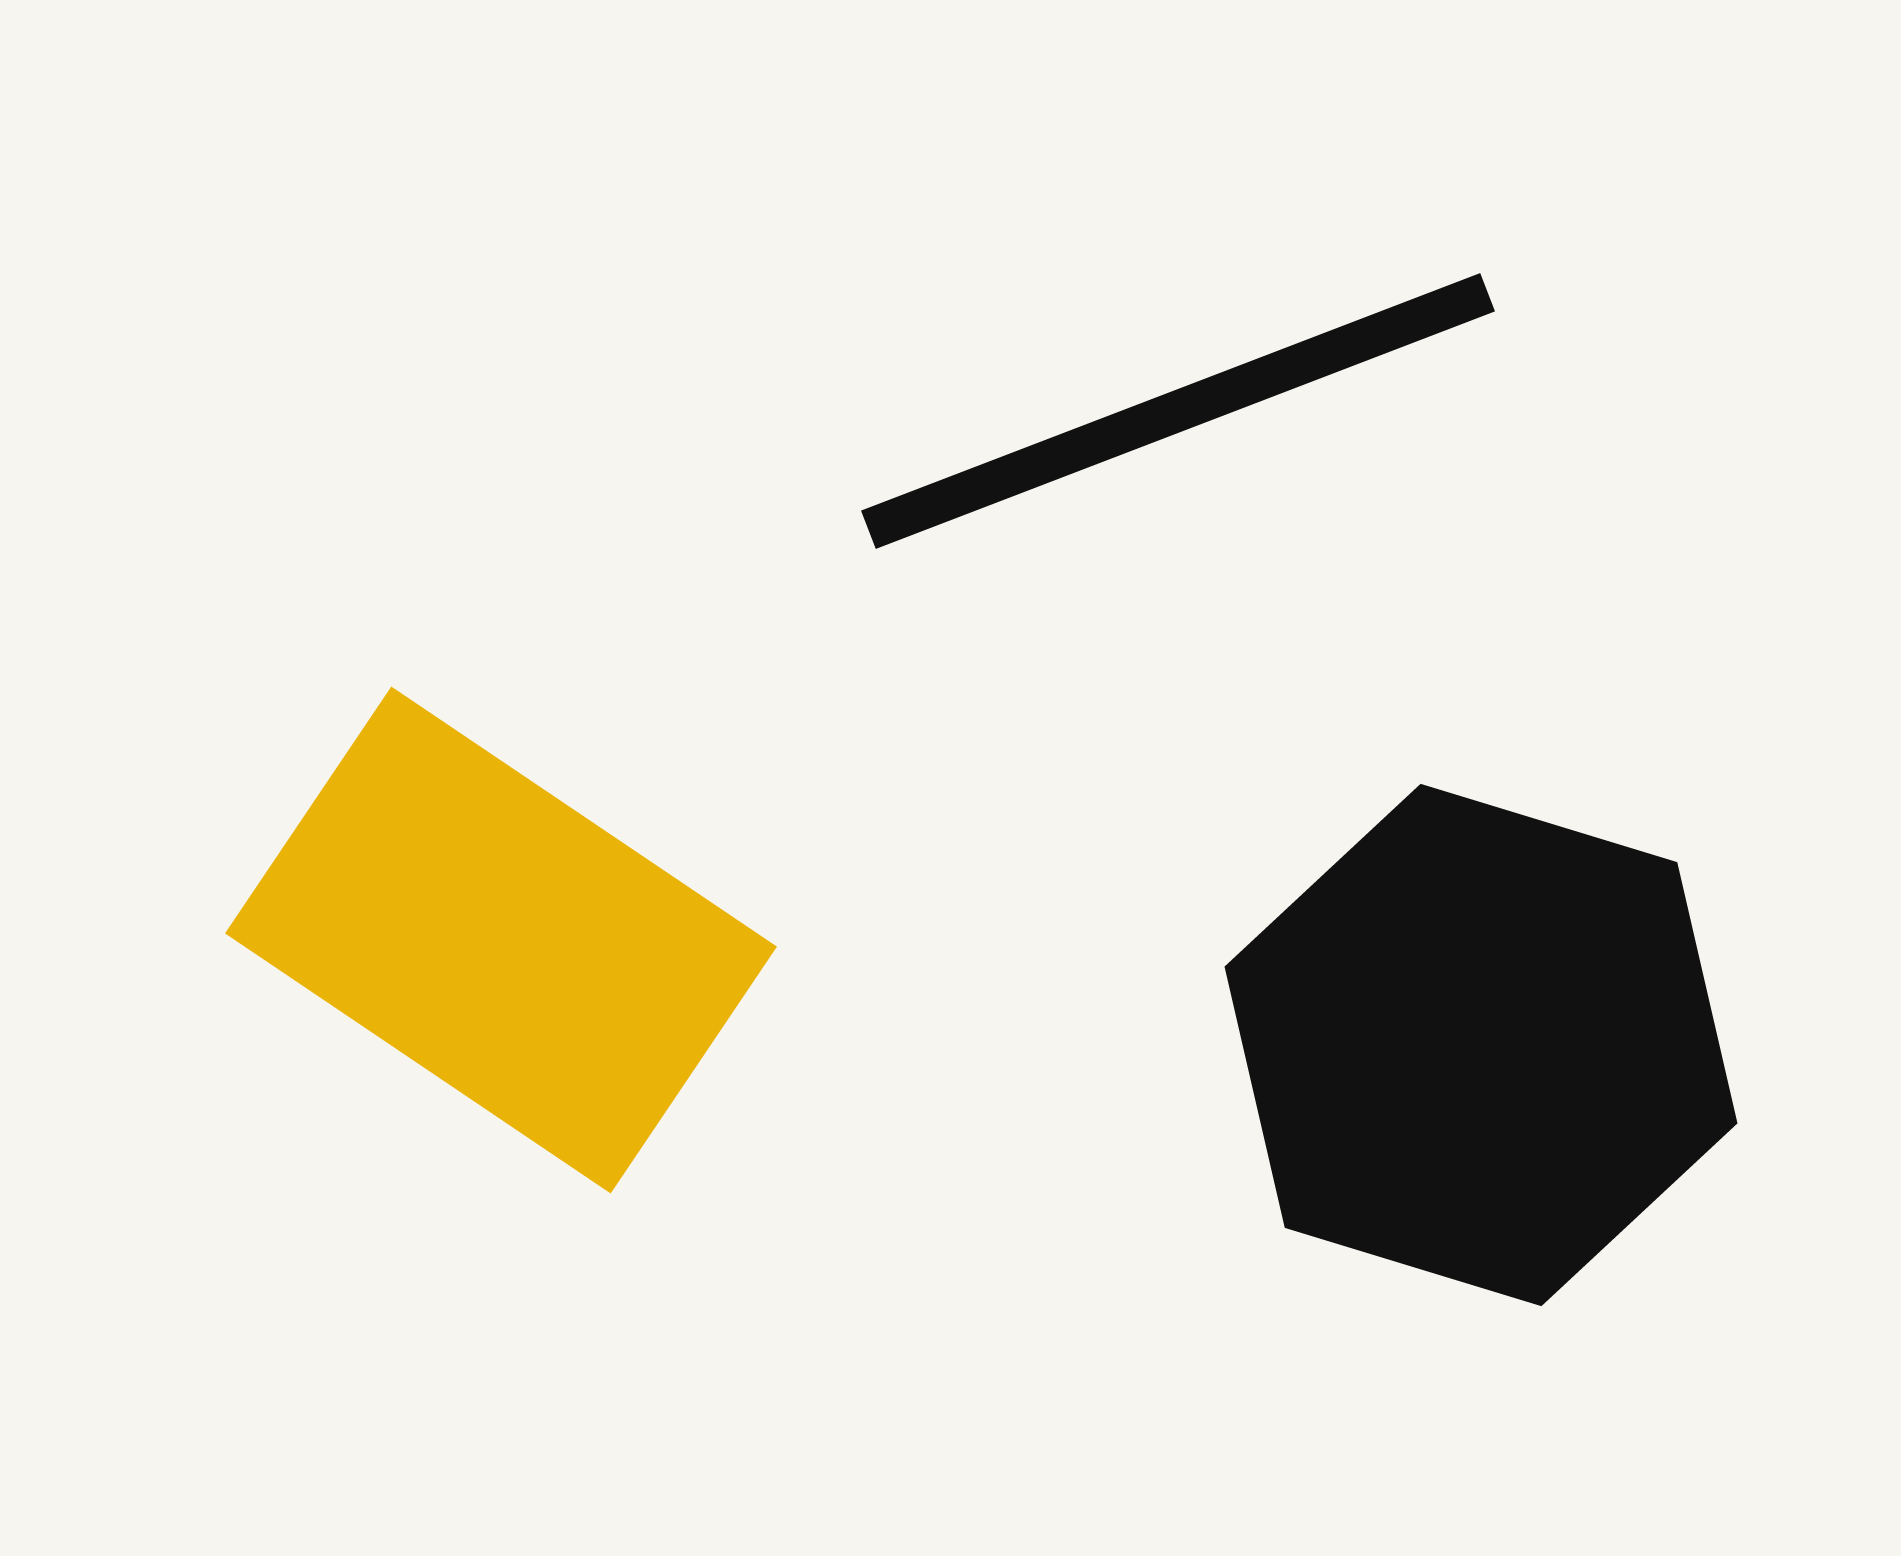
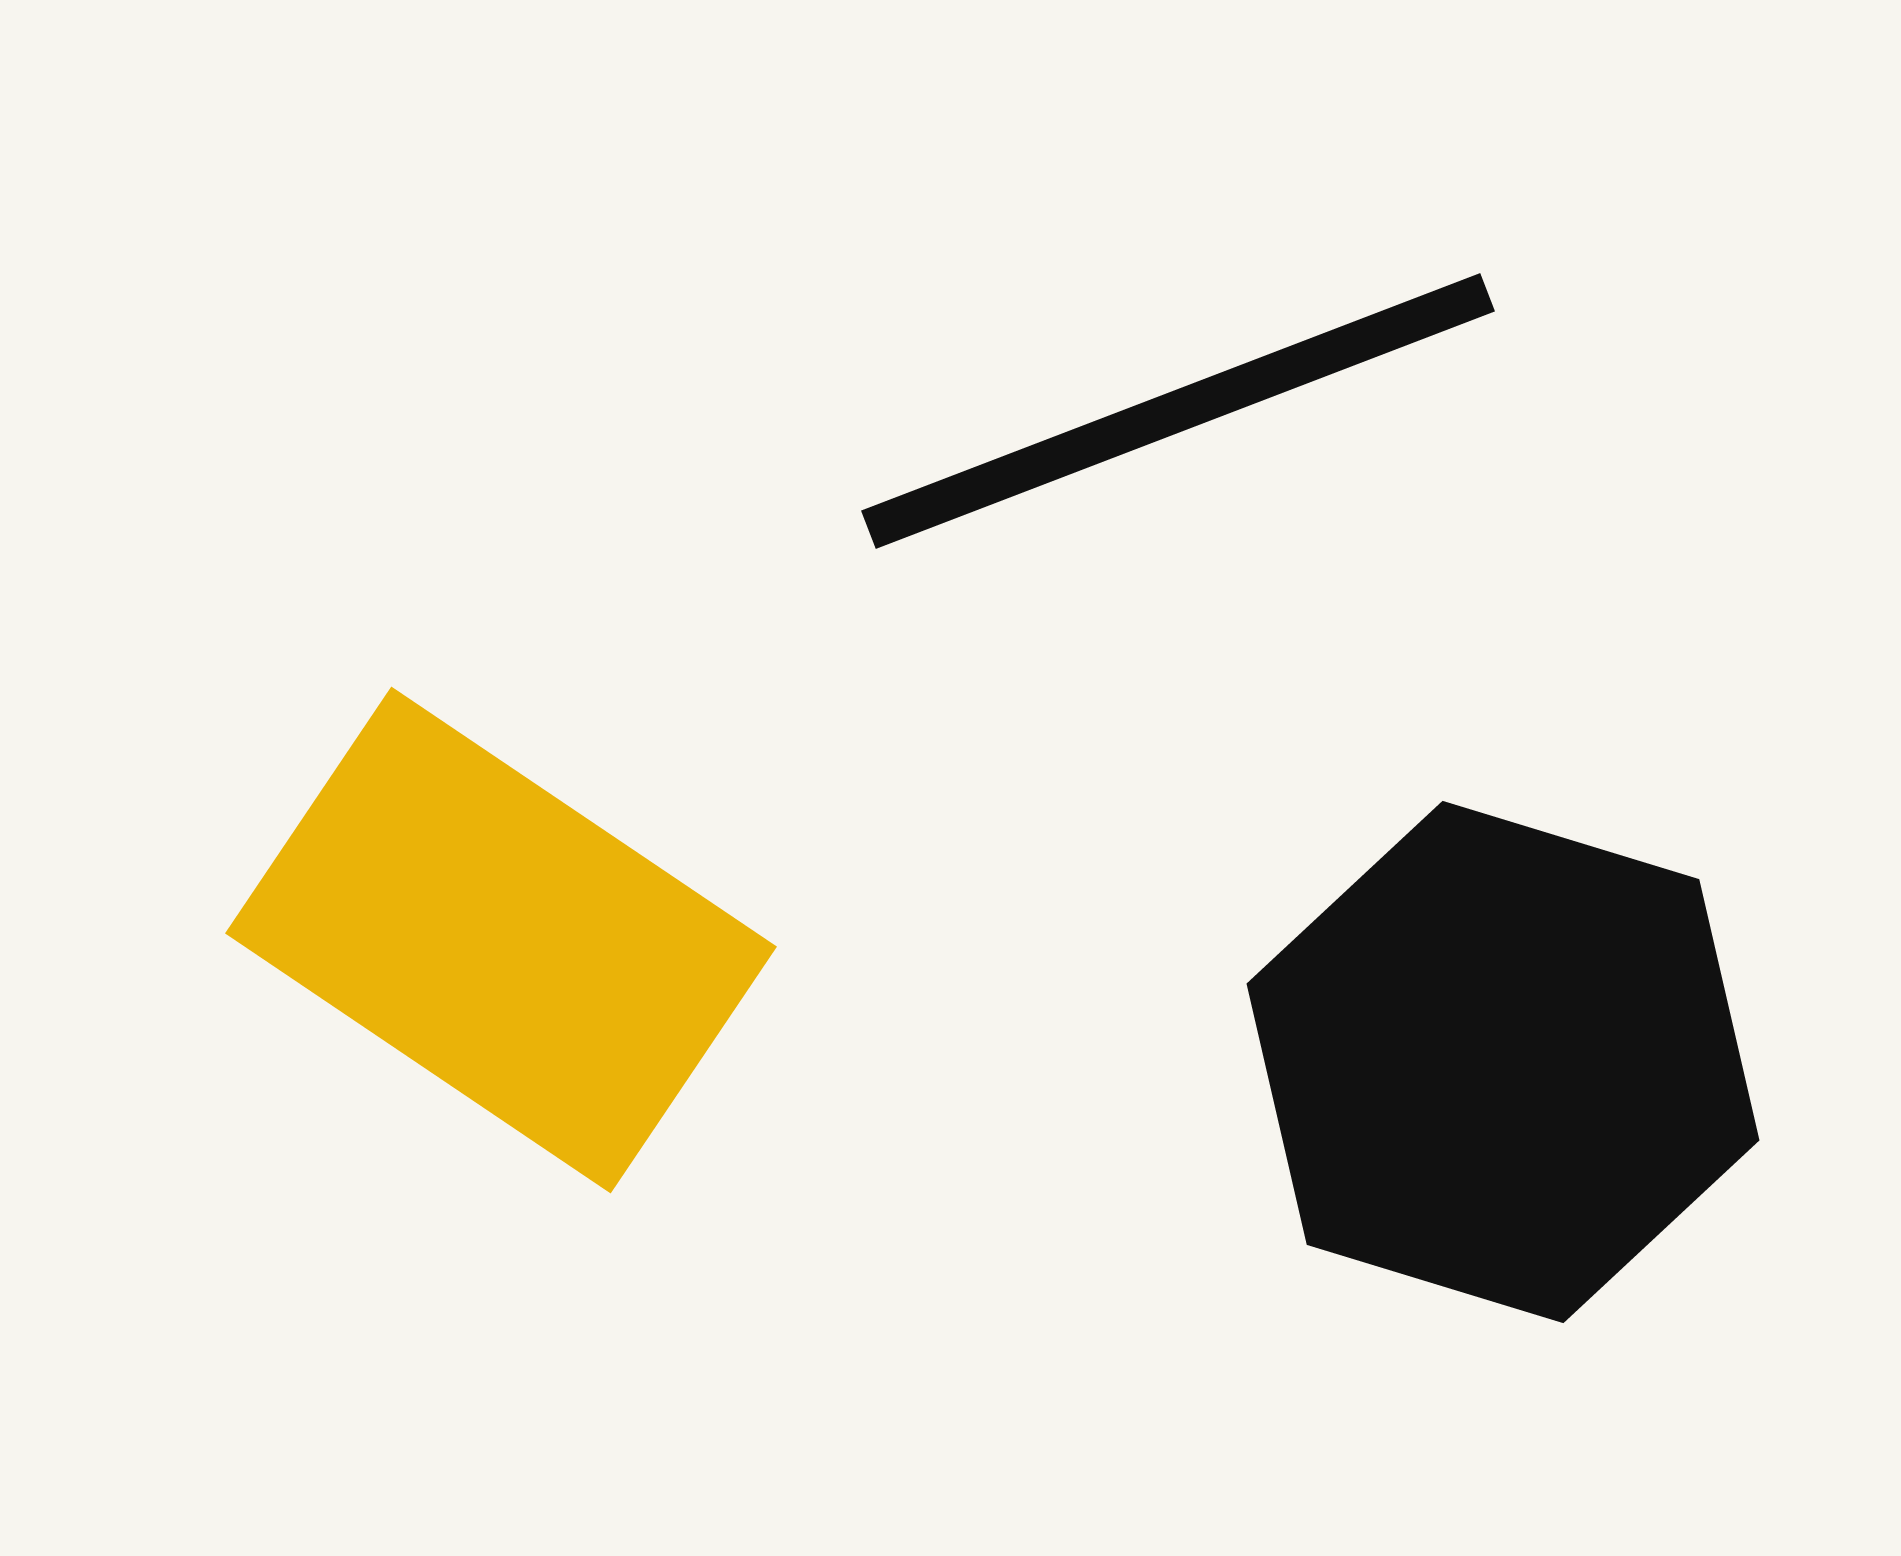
black hexagon: moved 22 px right, 17 px down
